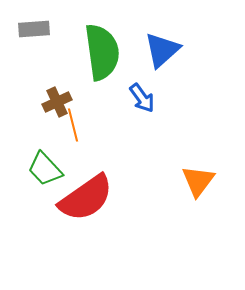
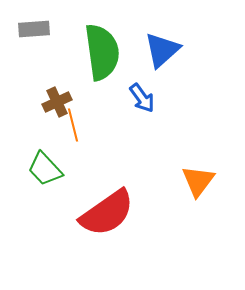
red semicircle: moved 21 px right, 15 px down
